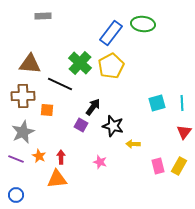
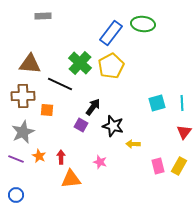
orange triangle: moved 14 px right
